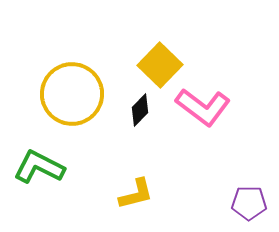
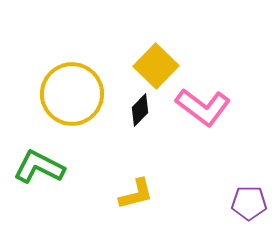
yellow square: moved 4 px left, 1 px down
